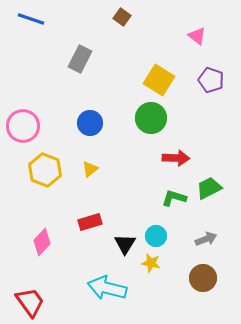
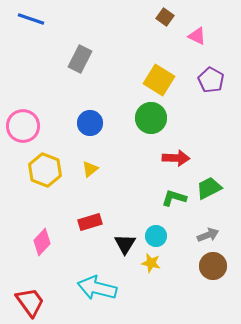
brown square: moved 43 px right
pink triangle: rotated 12 degrees counterclockwise
purple pentagon: rotated 10 degrees clockwise
gray arrow: moved 2 px right, 4 px up
brown circle: moved 10 px right, 12 px up
cyan arrow: moved 10 px left
